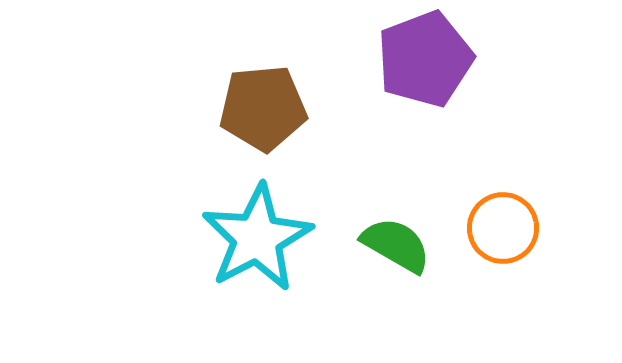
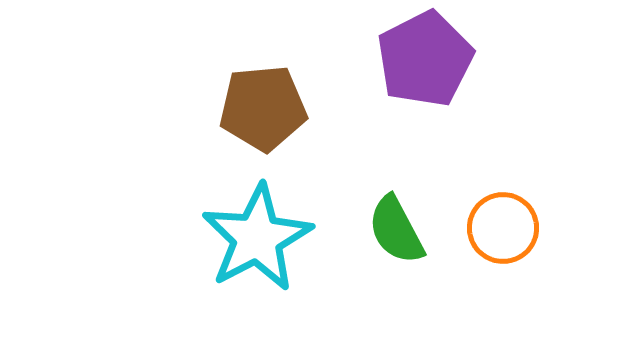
purple pentagon: rotated 6 degrees counterclockwise
green semicircle: moved 15 px up; rotated 148 degrees counterclockwise
